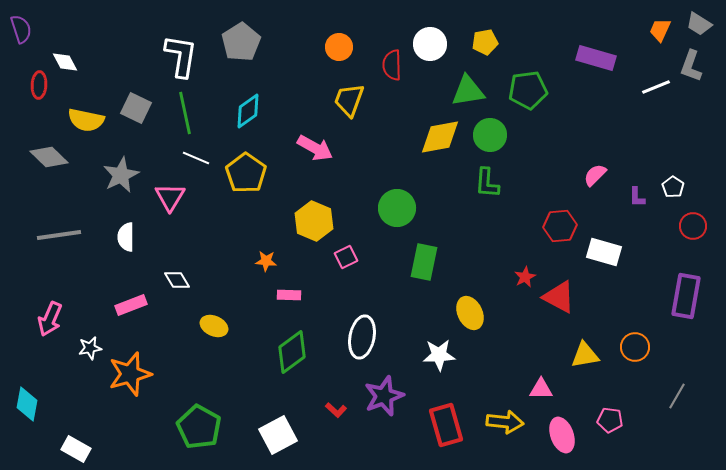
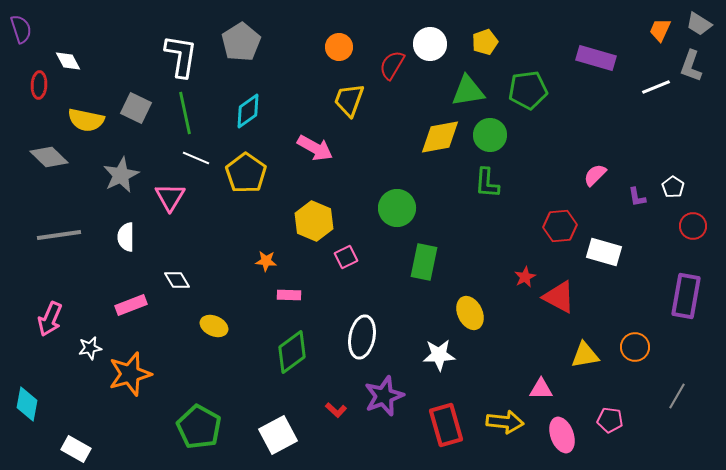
yellow pentagon at (485, 42): rotated 10 degrees counterclockwise
white diamond at (65, 62): moved 3 px right, 1 px up
red semicircle at (392, 65): rotated 32 degrees clockwise
purple L-shape at (637, 197): rotated 10 degrees counterclockwise
